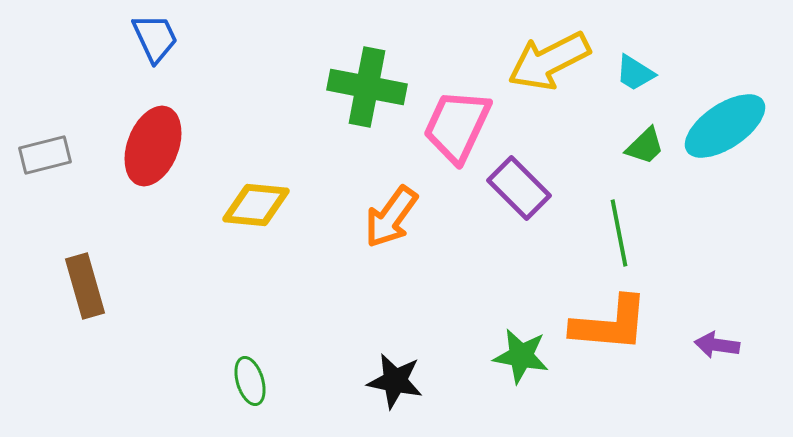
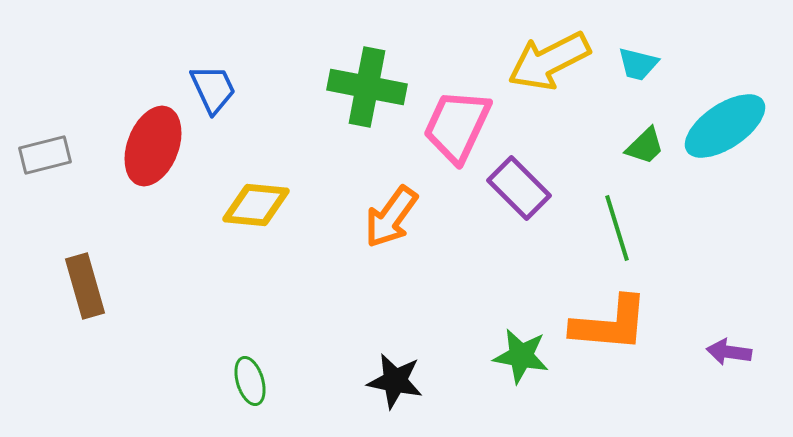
blue trapezoid: moved 58 px right, 51 px down
cyan trapezoid: moved 3 px right, 9 px up; rotated 18 degrees counterclockwise
green line: moved 2 px left, 5 px up; rotated 6 degrees counterclockwise
purple arrow: moved 12 px right, 7 px down
